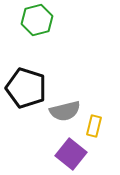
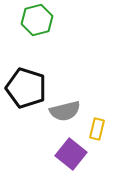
yellow rectangle: moved 3 px right, 3 px down
